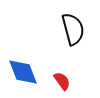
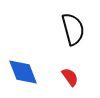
red semicircle: moved 8 px right, 4 px up
